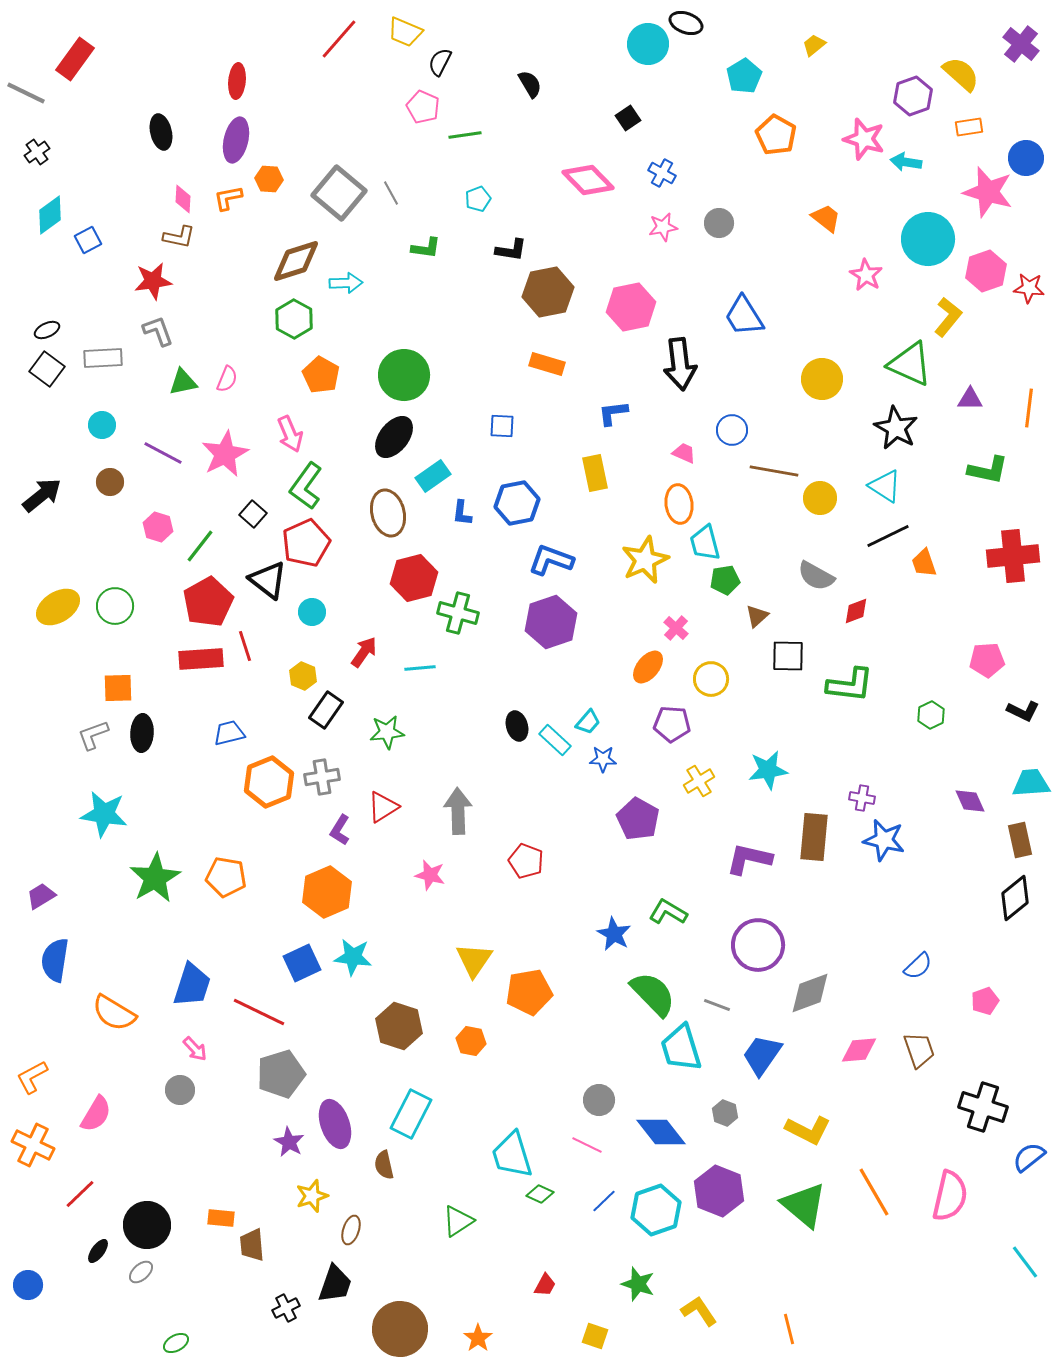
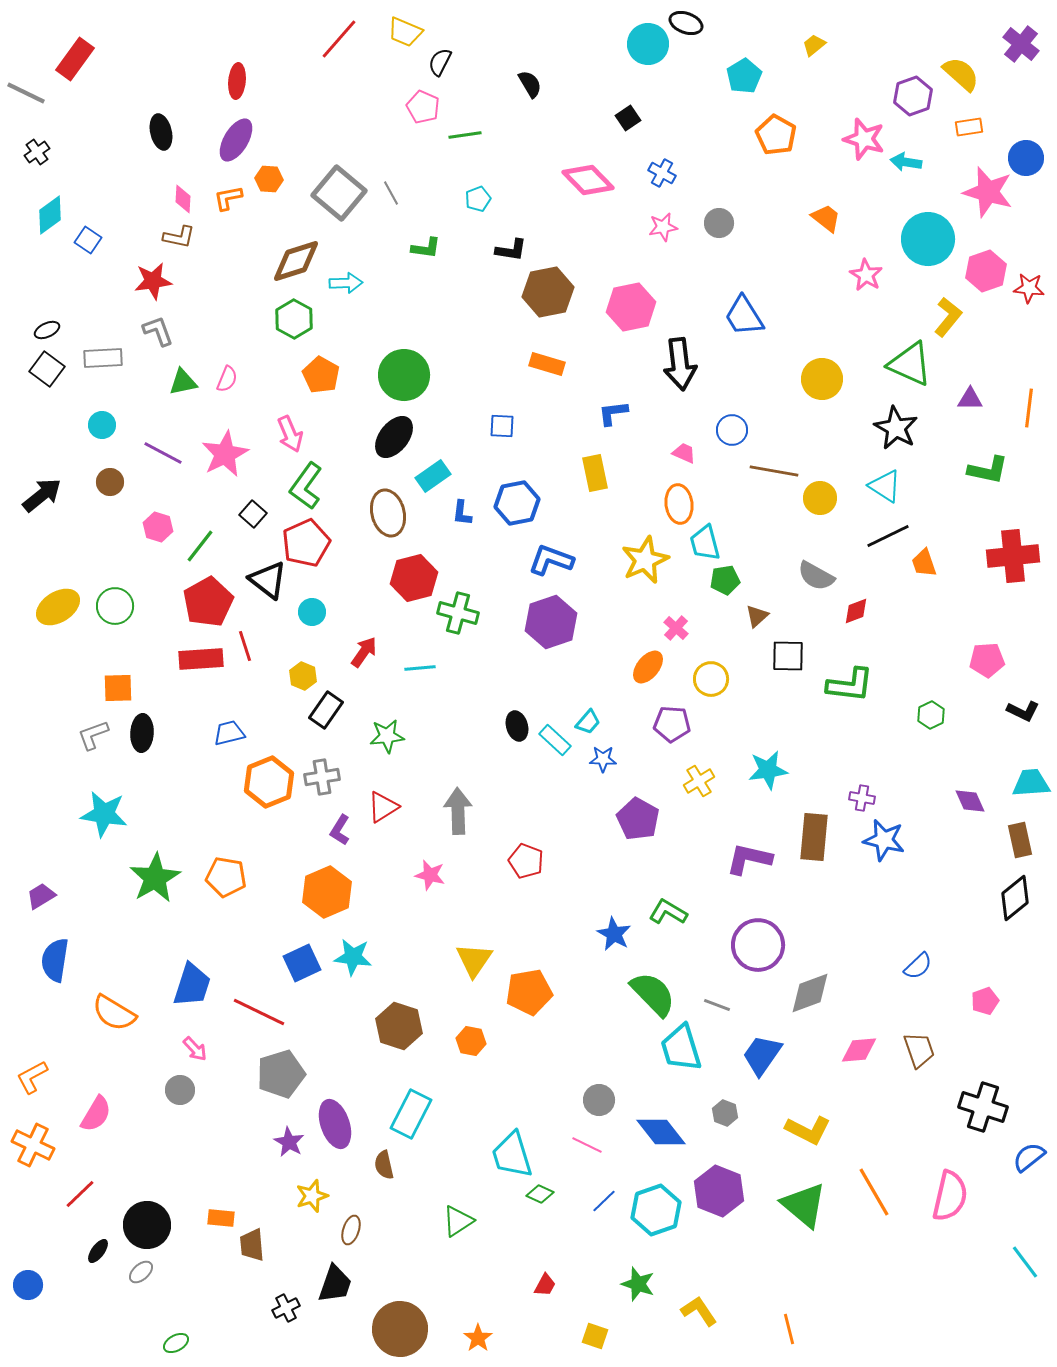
purple ellipse at (236, 140): rotated 18 degrees clockwise
blue square at (88, 240): rotated 28 degrees counterclockwise
green star at (387, 732): moved 4 px down
